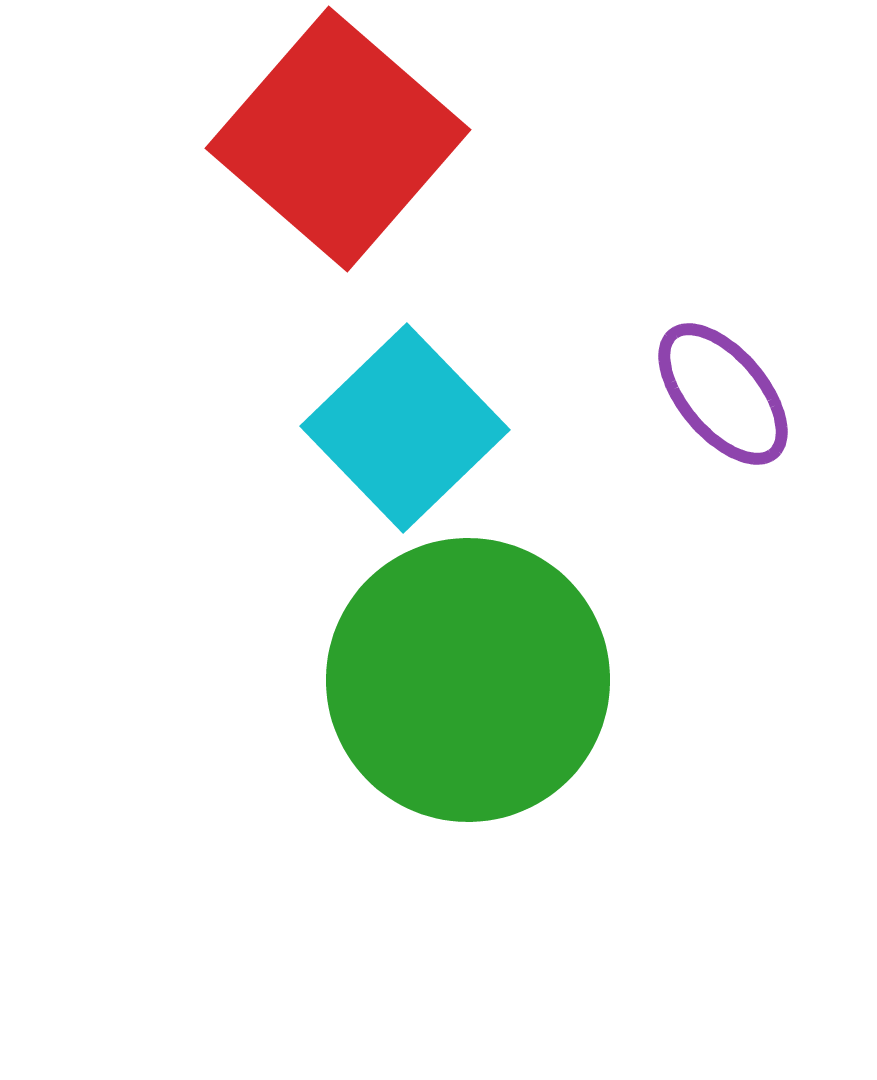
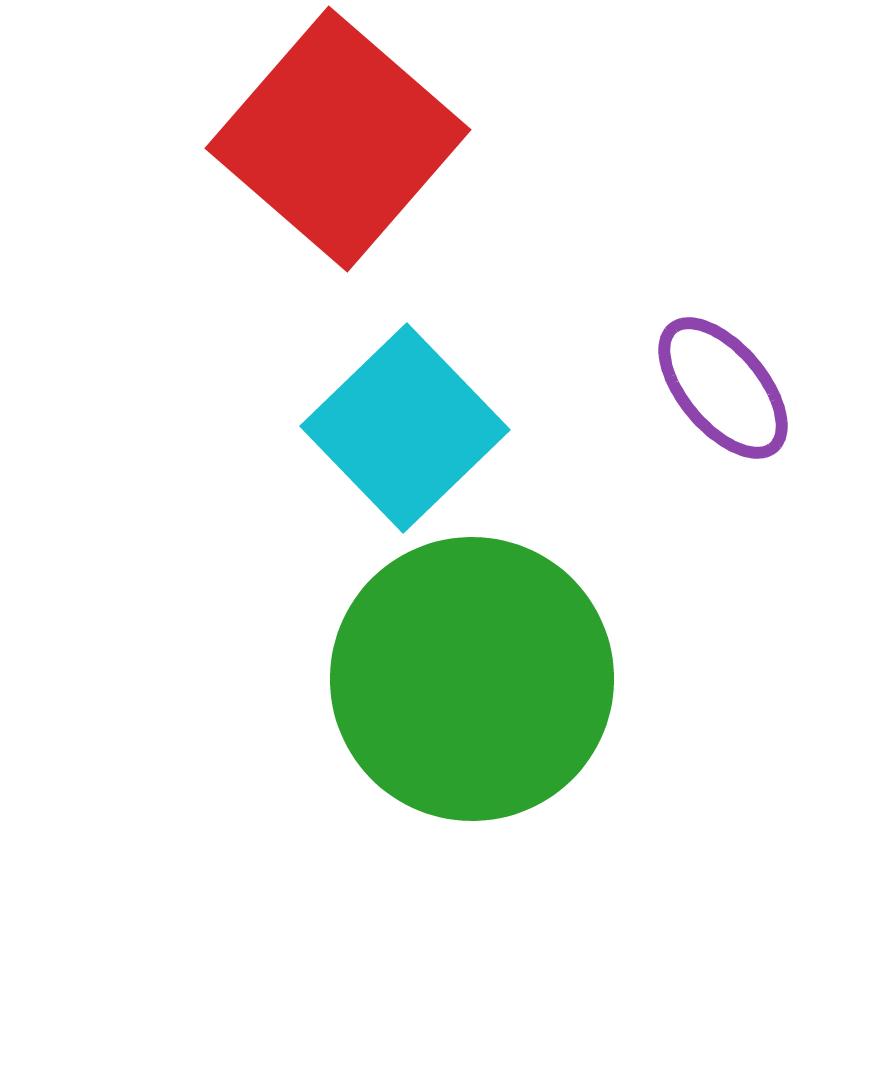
purple ellipse: moved 6 px up
green circle: moved 4 px right, 1 px up
